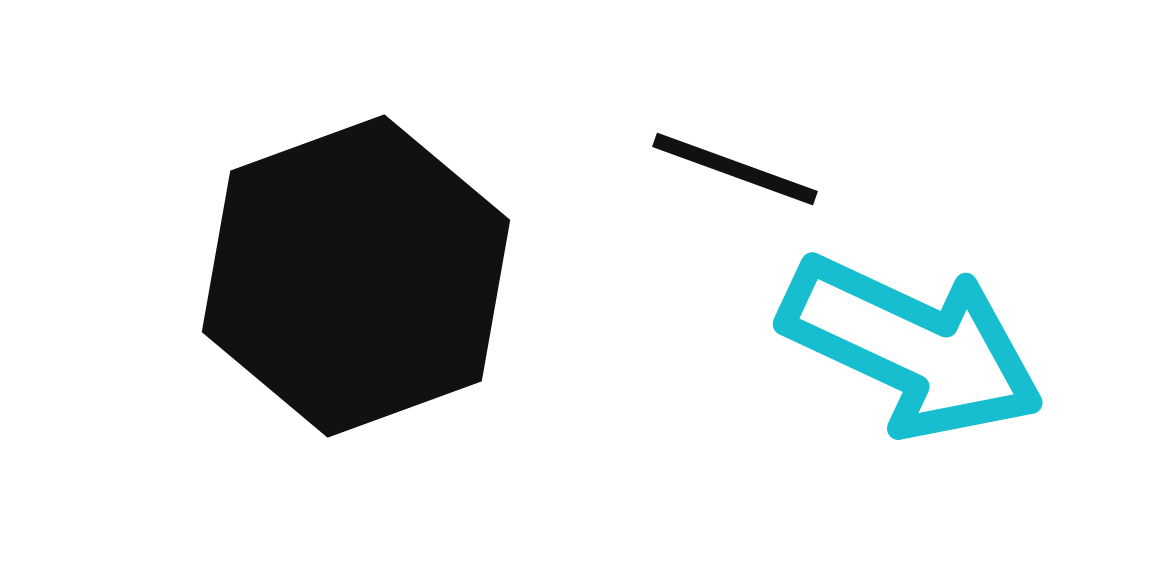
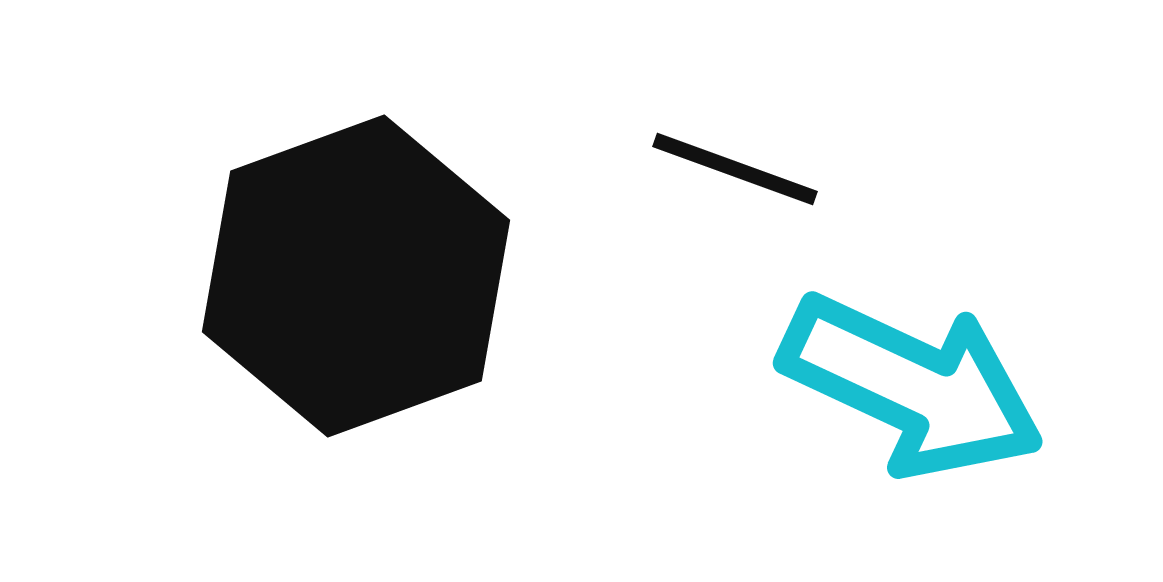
cyan arrow: moved 39 px down
